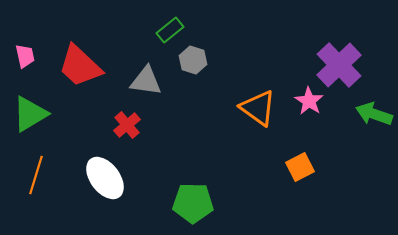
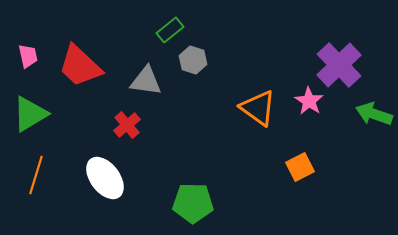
pink trapezoid: moved 3 px right
